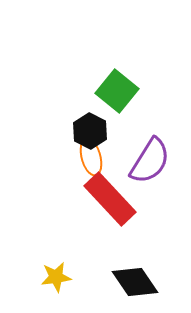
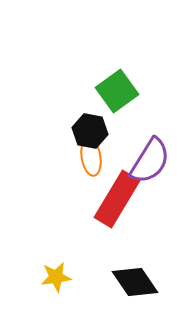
green square: rotated 15 degrees clockwise
black hexagon: rotated 16 degrees counterclockwise
orange ellipse: rotated 6 degrees clockwise
red rectangle: moved 7 px right; rotated 74 degrees clockwise
